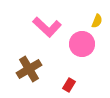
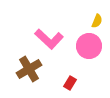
pink L-shape: moved 2 px right, 12 px down
pink circle: moved 7 px right, 2 px down
red rectangle: moved 1 px right, 2 px up
